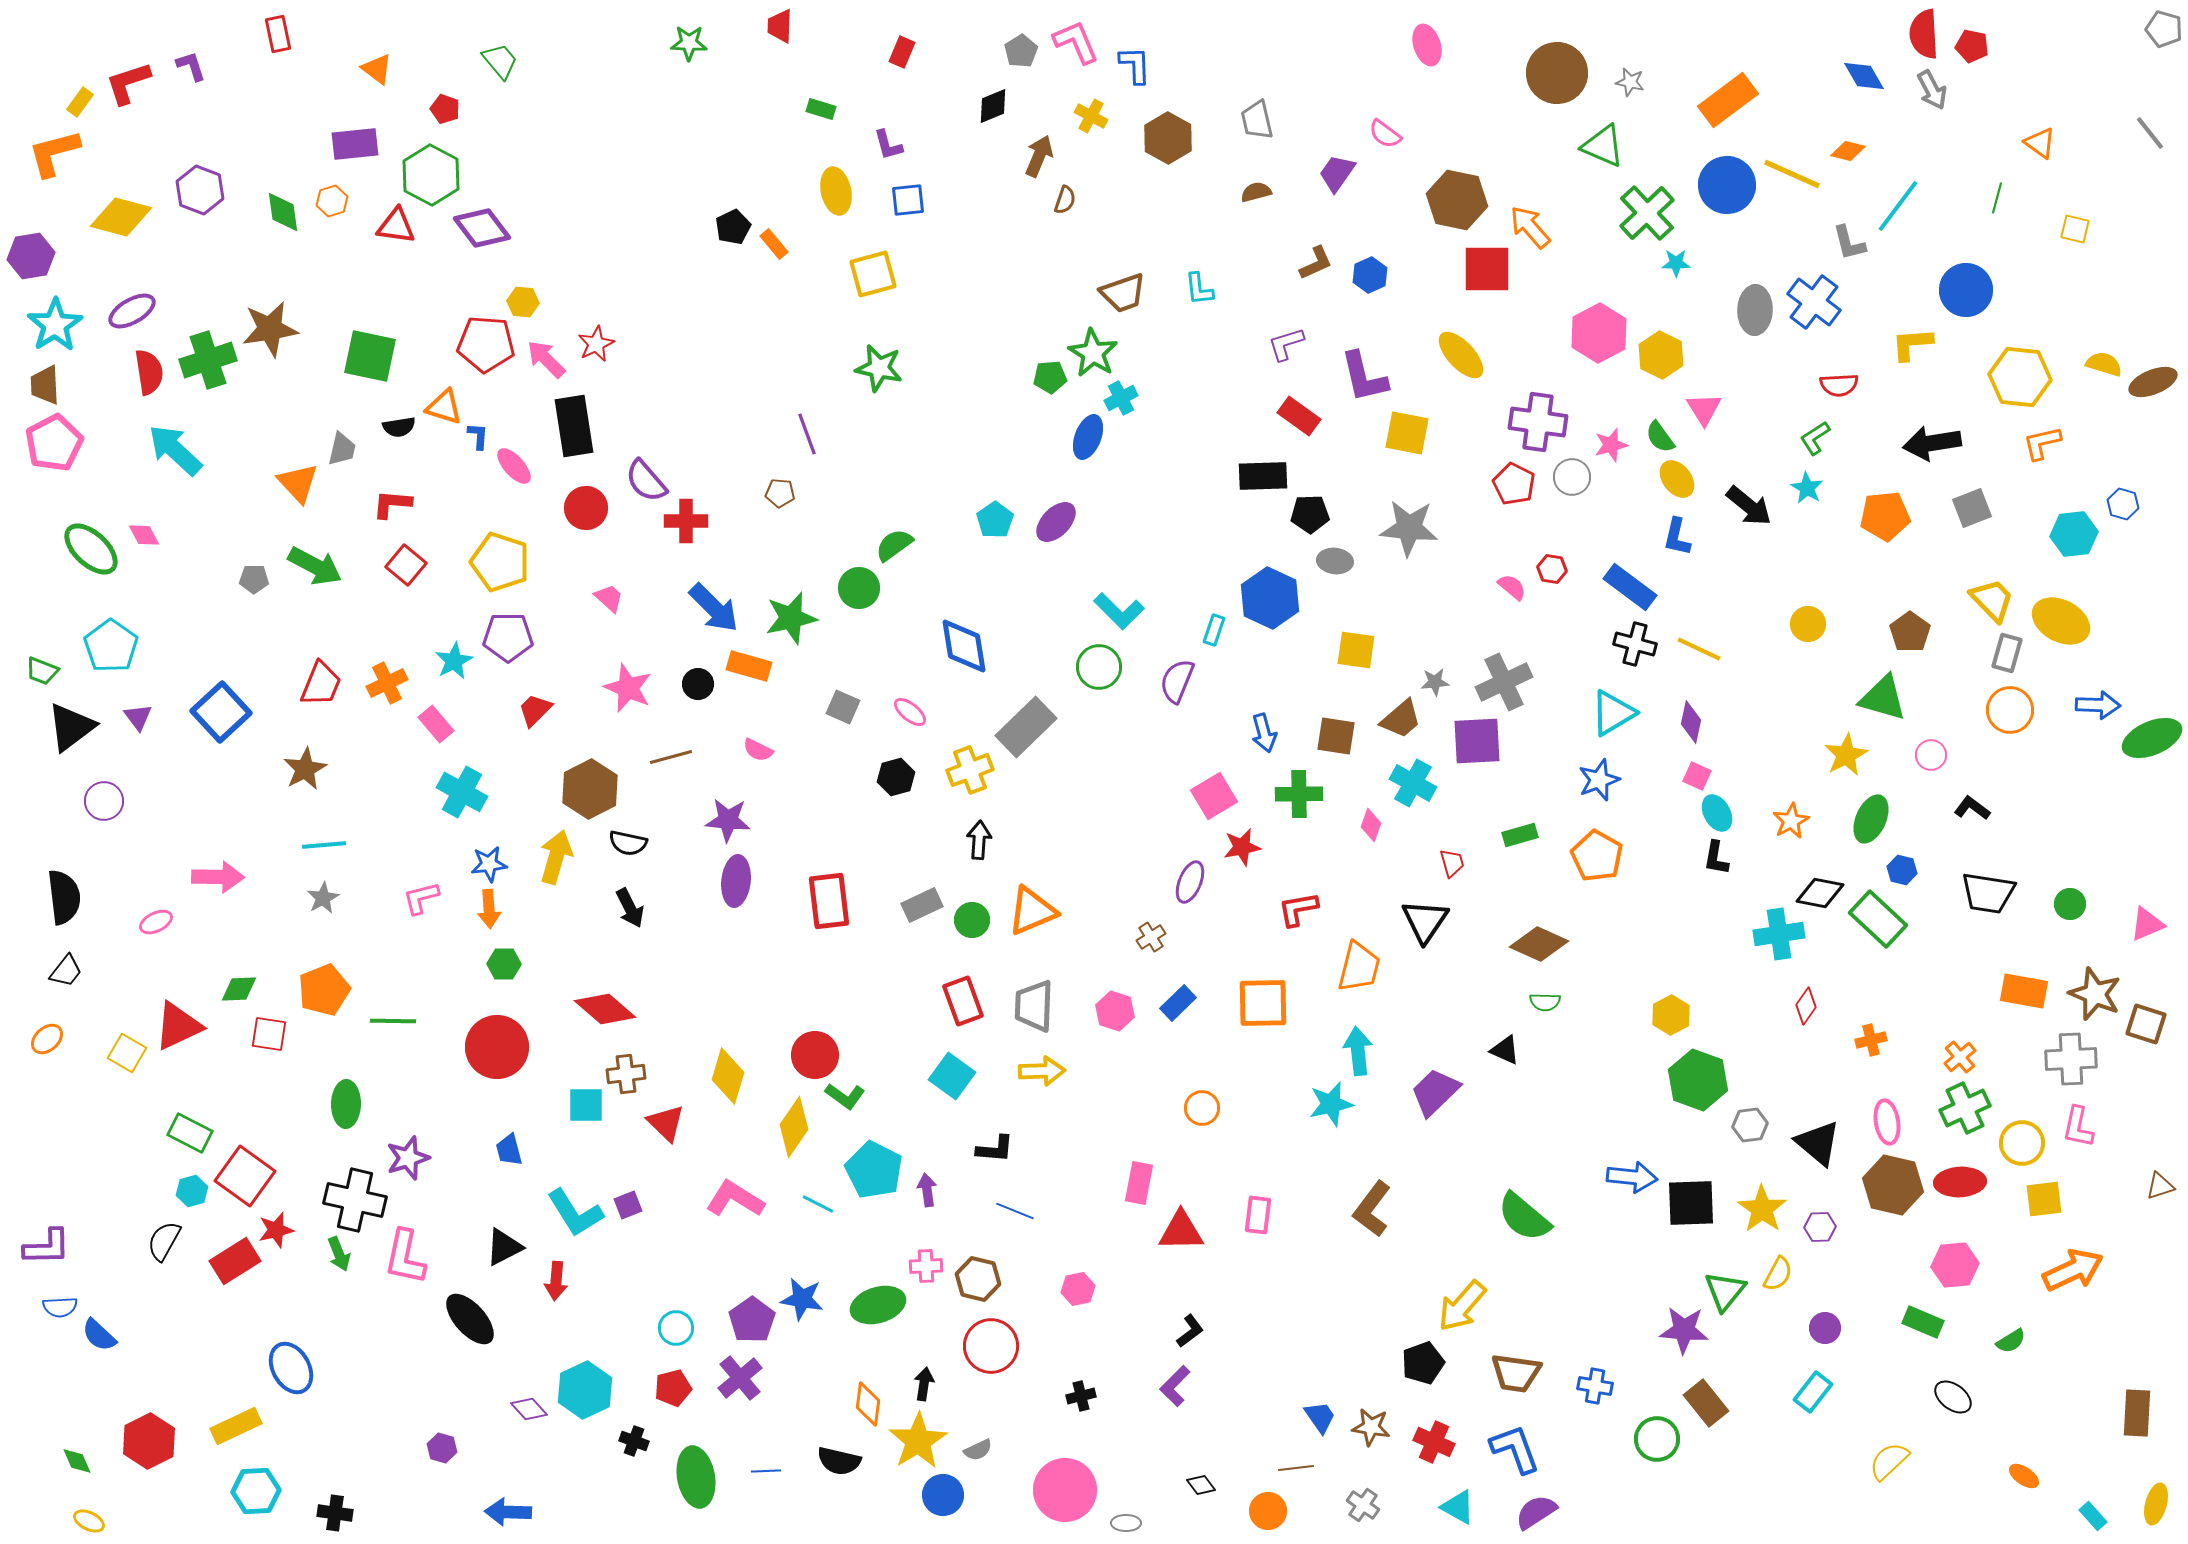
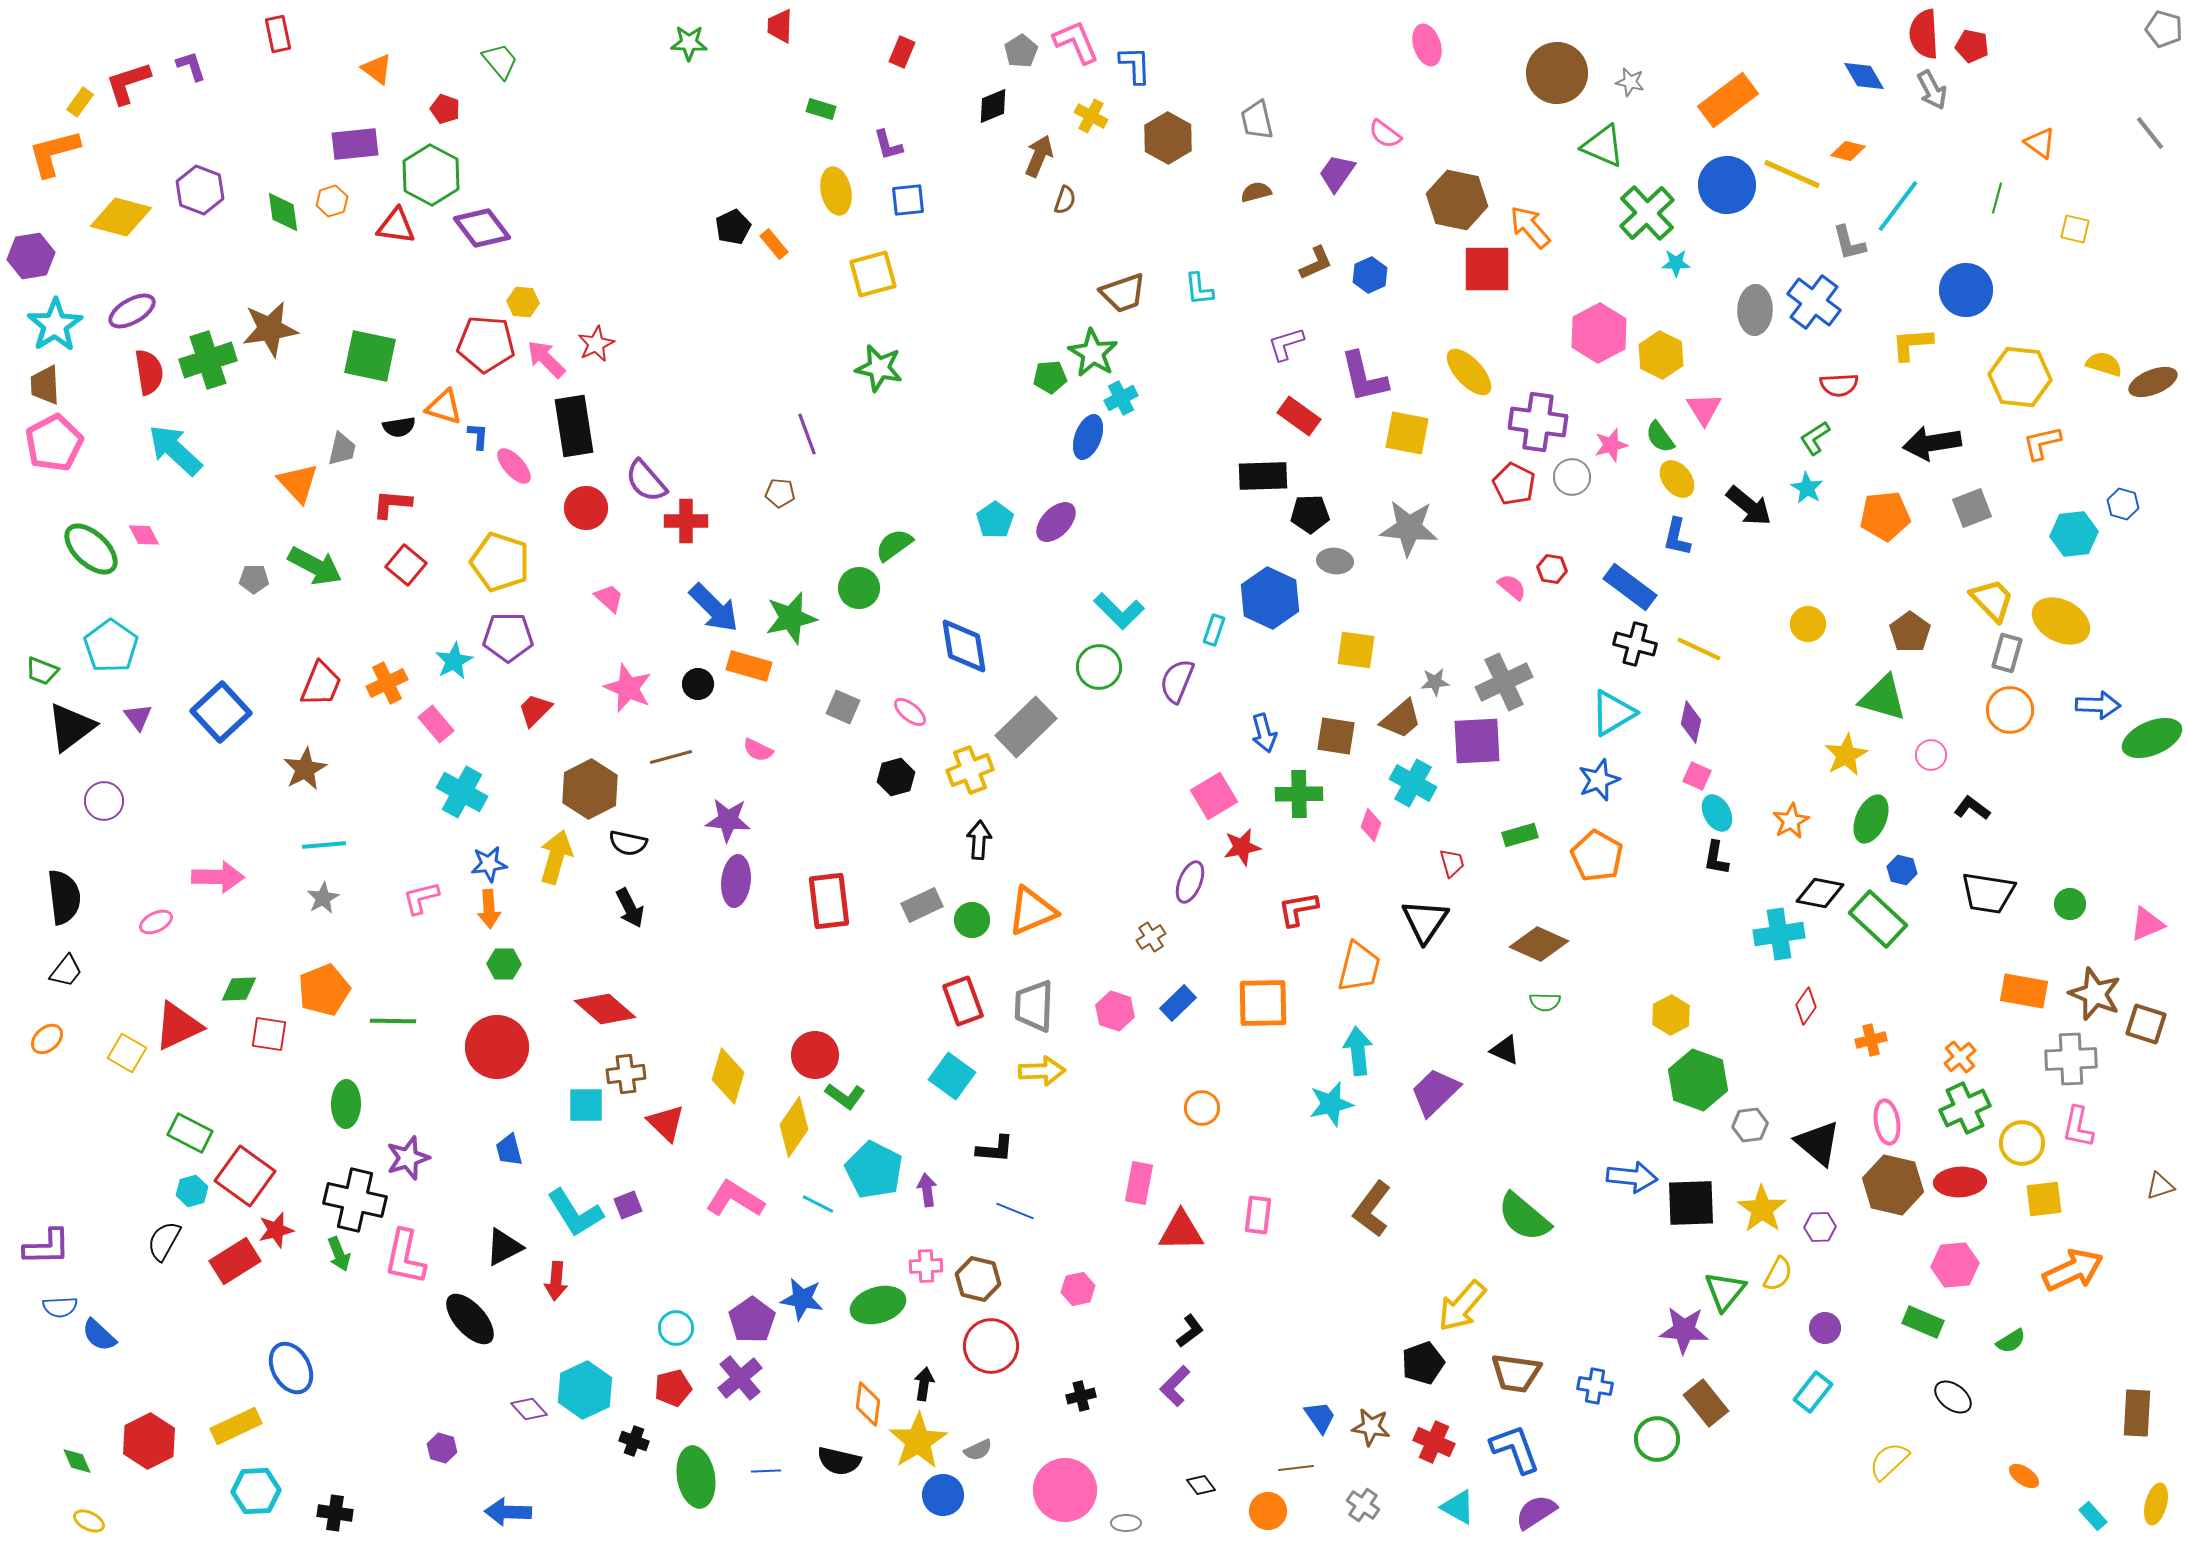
yellow ellipse at (1461, 355): moved 8 px right, 17 px down
